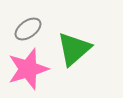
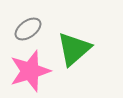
pink star: moved 2 px right, 2 px down
